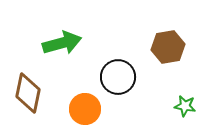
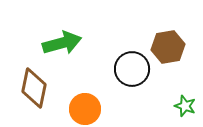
black circle: moved 14 px right, 8 px up
brown diamond: moved 6 px right, 5 px up
green star: rotated 10 degrees clockwise
